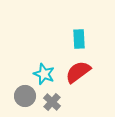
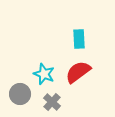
gray circle: moved 5 px left, 2 px up
